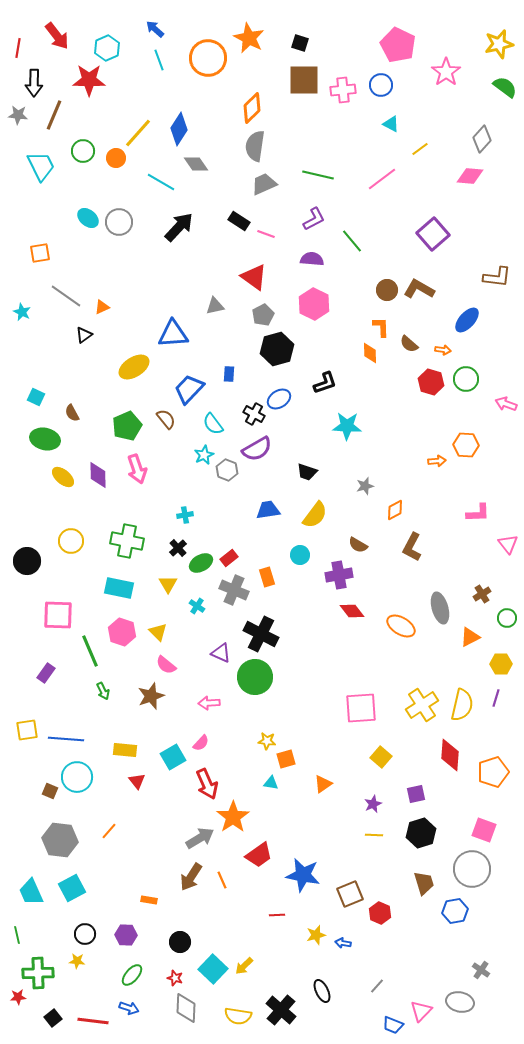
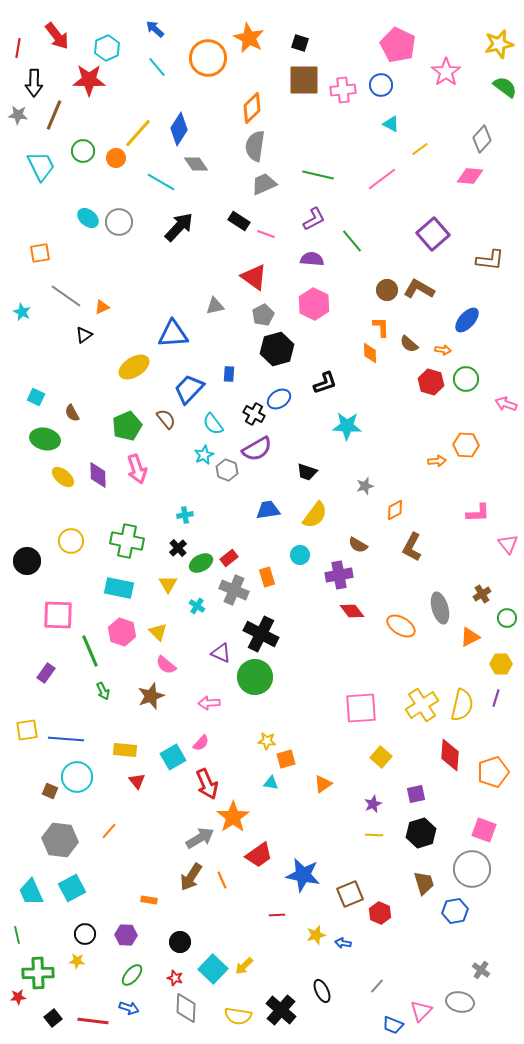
cyan line at (159, 60): moved 2 px left, 7 px down; rotated 20 degrees counterclockwise
brown L-shape at (497, 277): moved 7 px left, 17 px up
